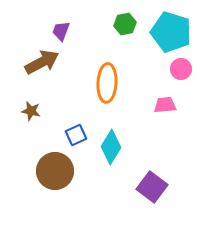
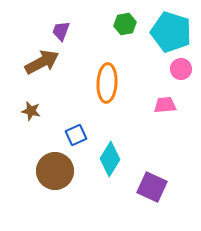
cyan diamond: moved 1 px left, 12 px down
purple square: rotated 12 degrees counterclockwise
